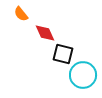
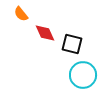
black square: moved 9 px right, 10 px up
